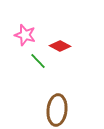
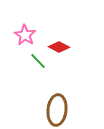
pink star: rotated 15 degrees clockwise
red diamond: moved 1 px left, 1 px down
